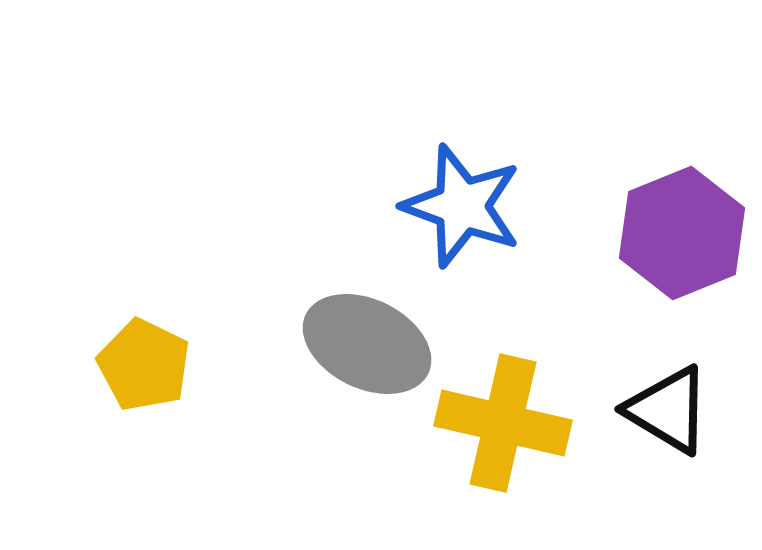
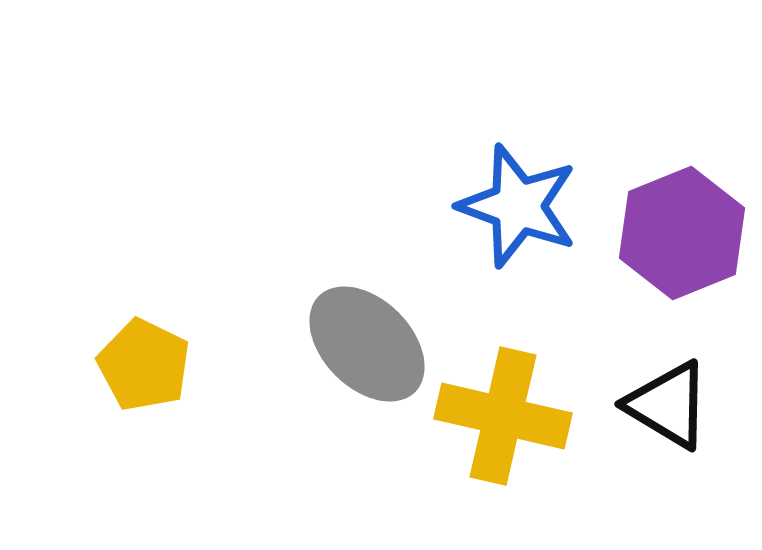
blue star: moved 56 px right
gray ellipse: rotated 19 degrees clockwise
black triangle: moved 5 px up
yellow cross: moved 7 px up
